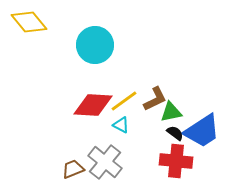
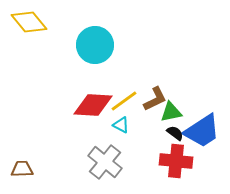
brown trapezoid: moved 51 px left; rotated 20 degrees clockwise
